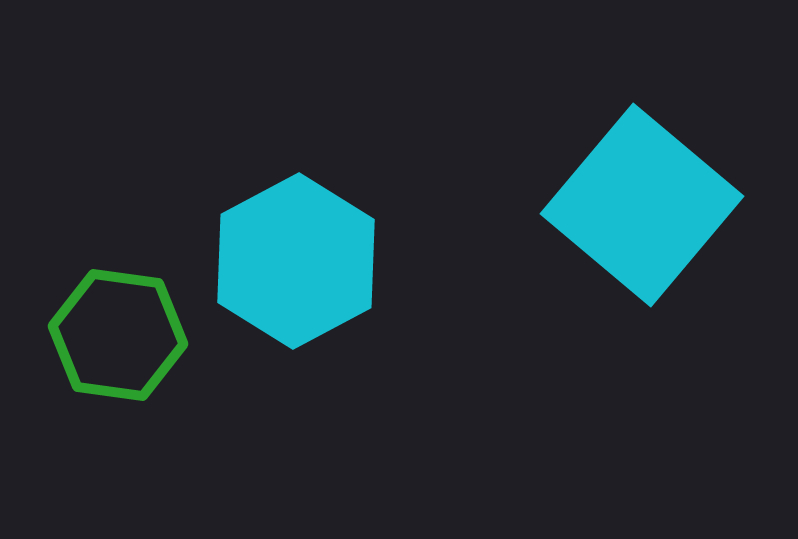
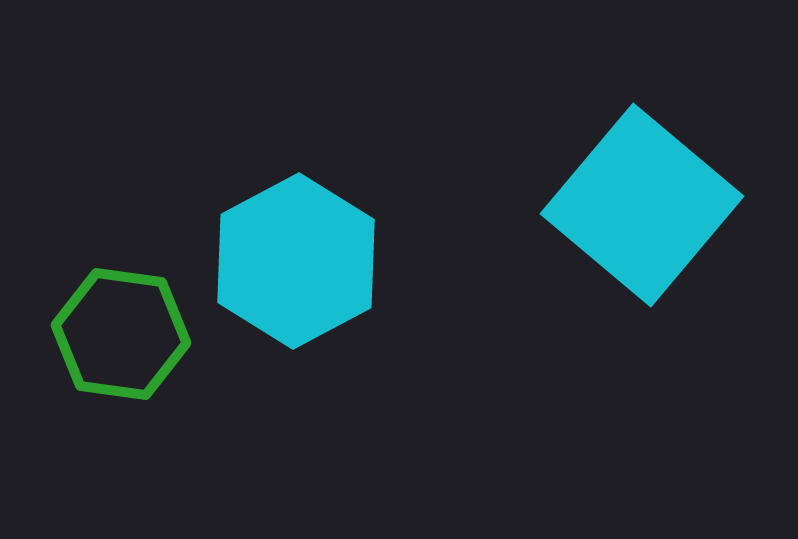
green hexagon: moved 3 px right, 1 px up
